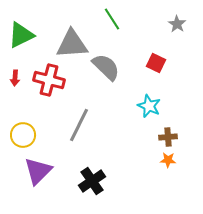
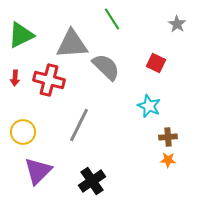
yellow circle: moved 3 px up
